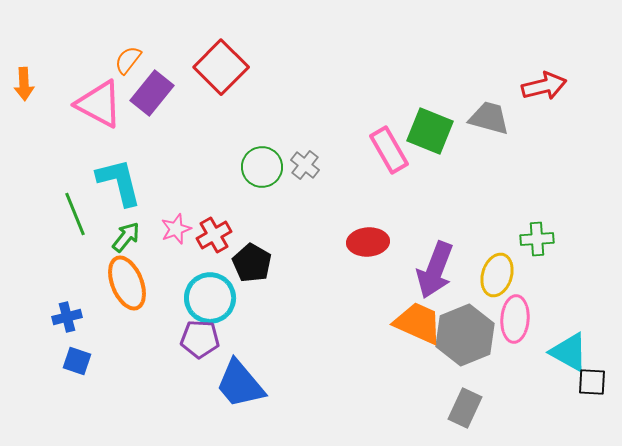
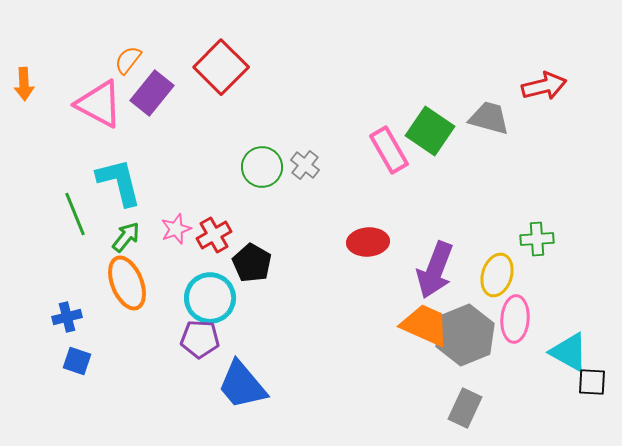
green square: rotated 12 degrees clockwise
orange trapezoid: moved 7 px right, 2 px down
blue trapezoid: moved 2 px right, 1 px down
